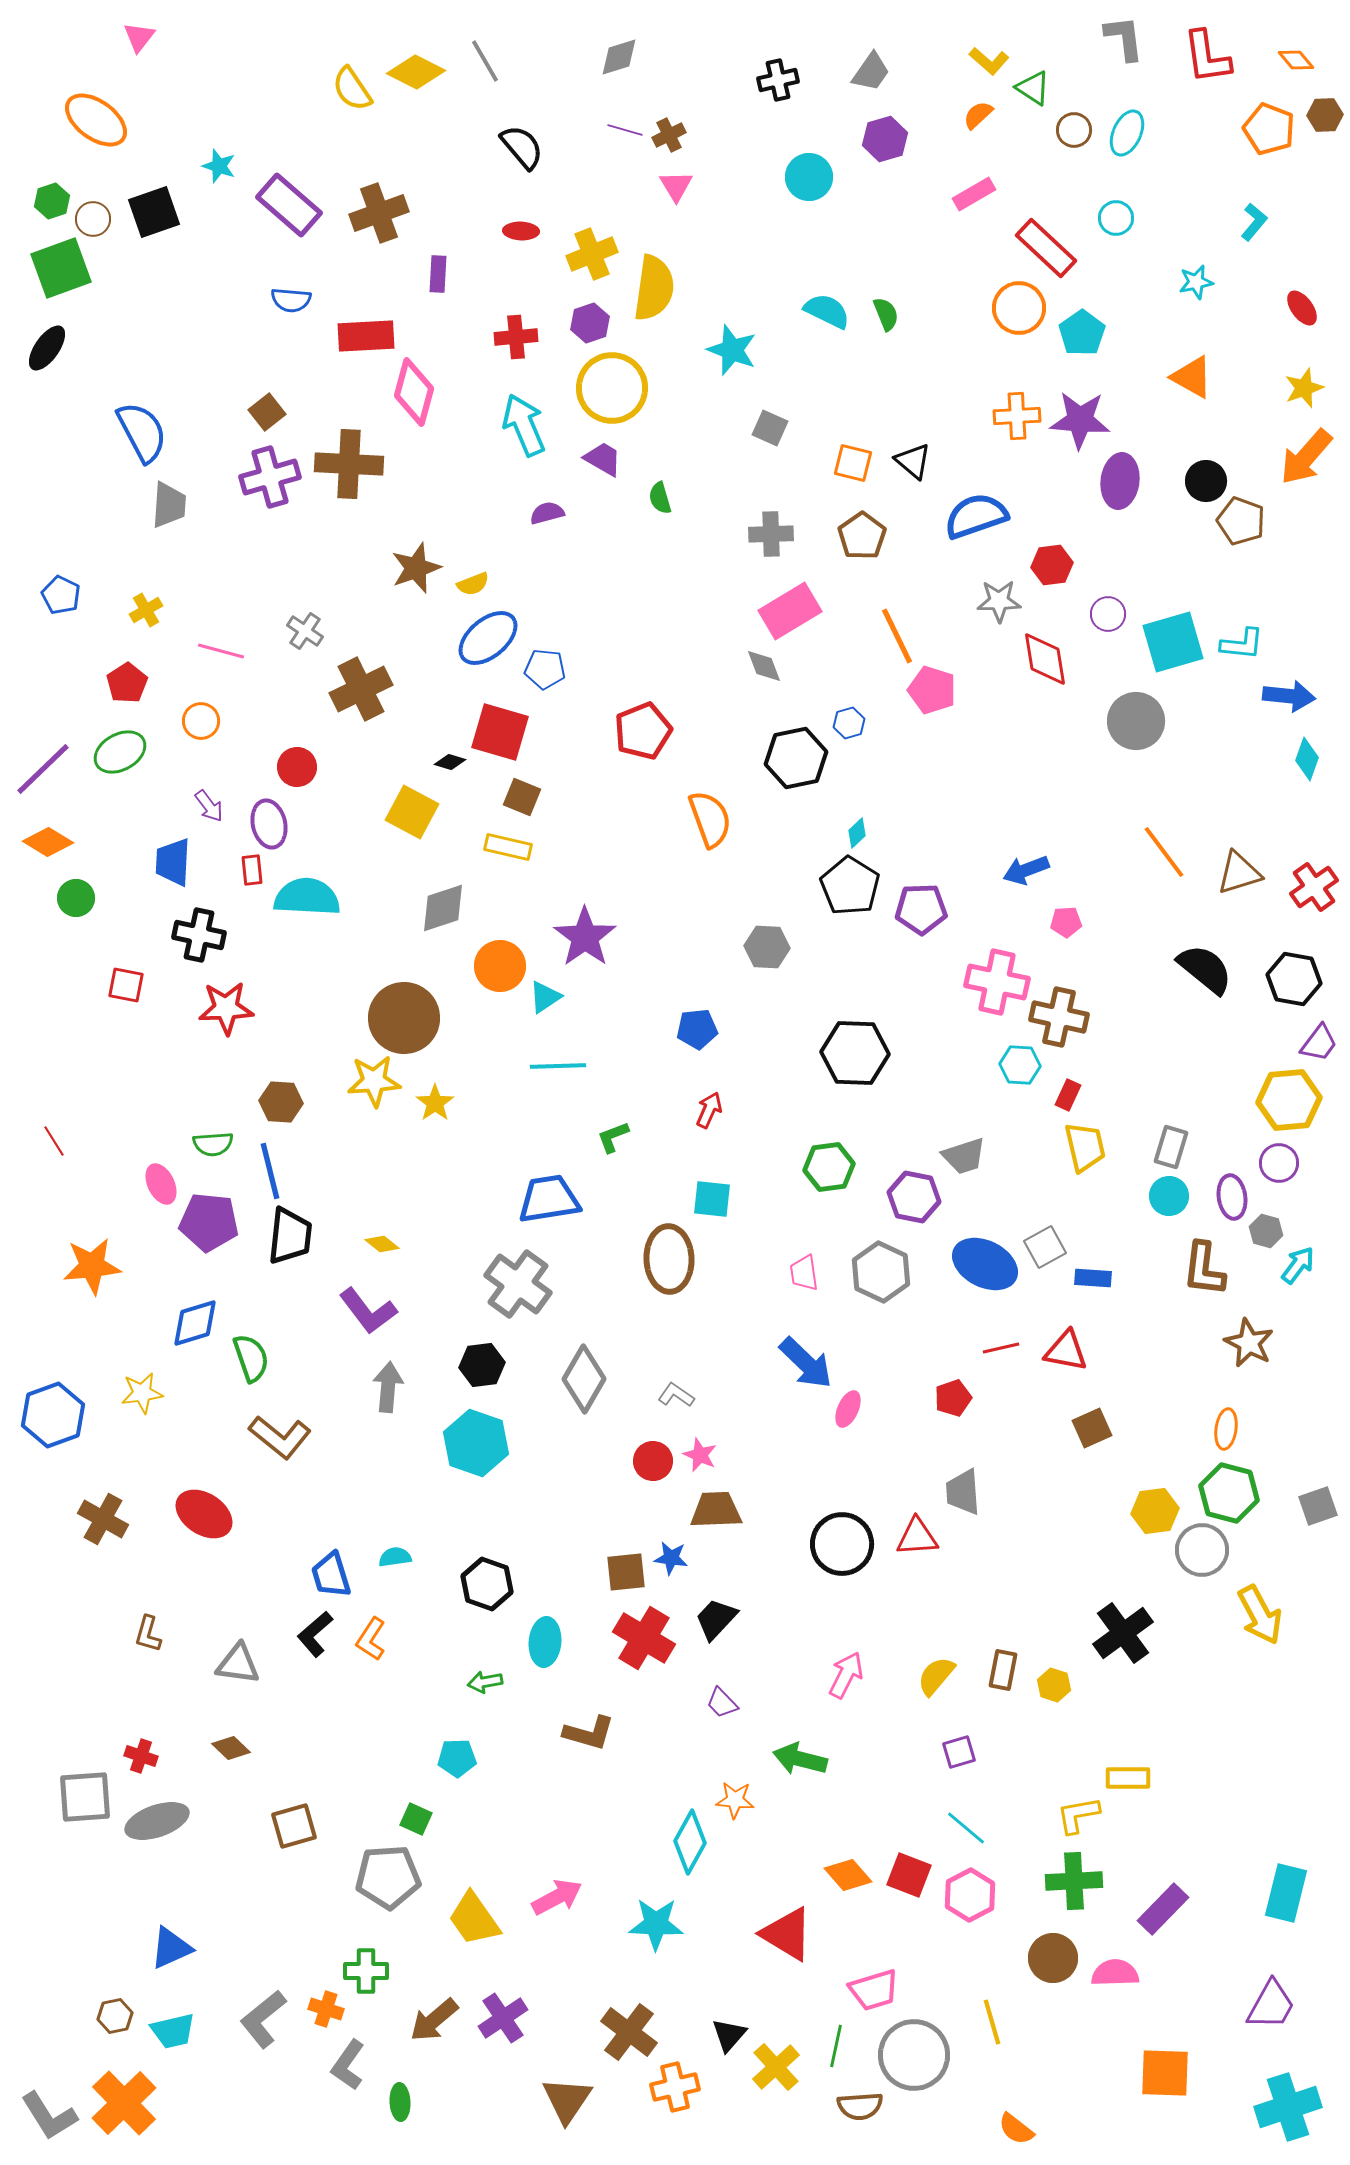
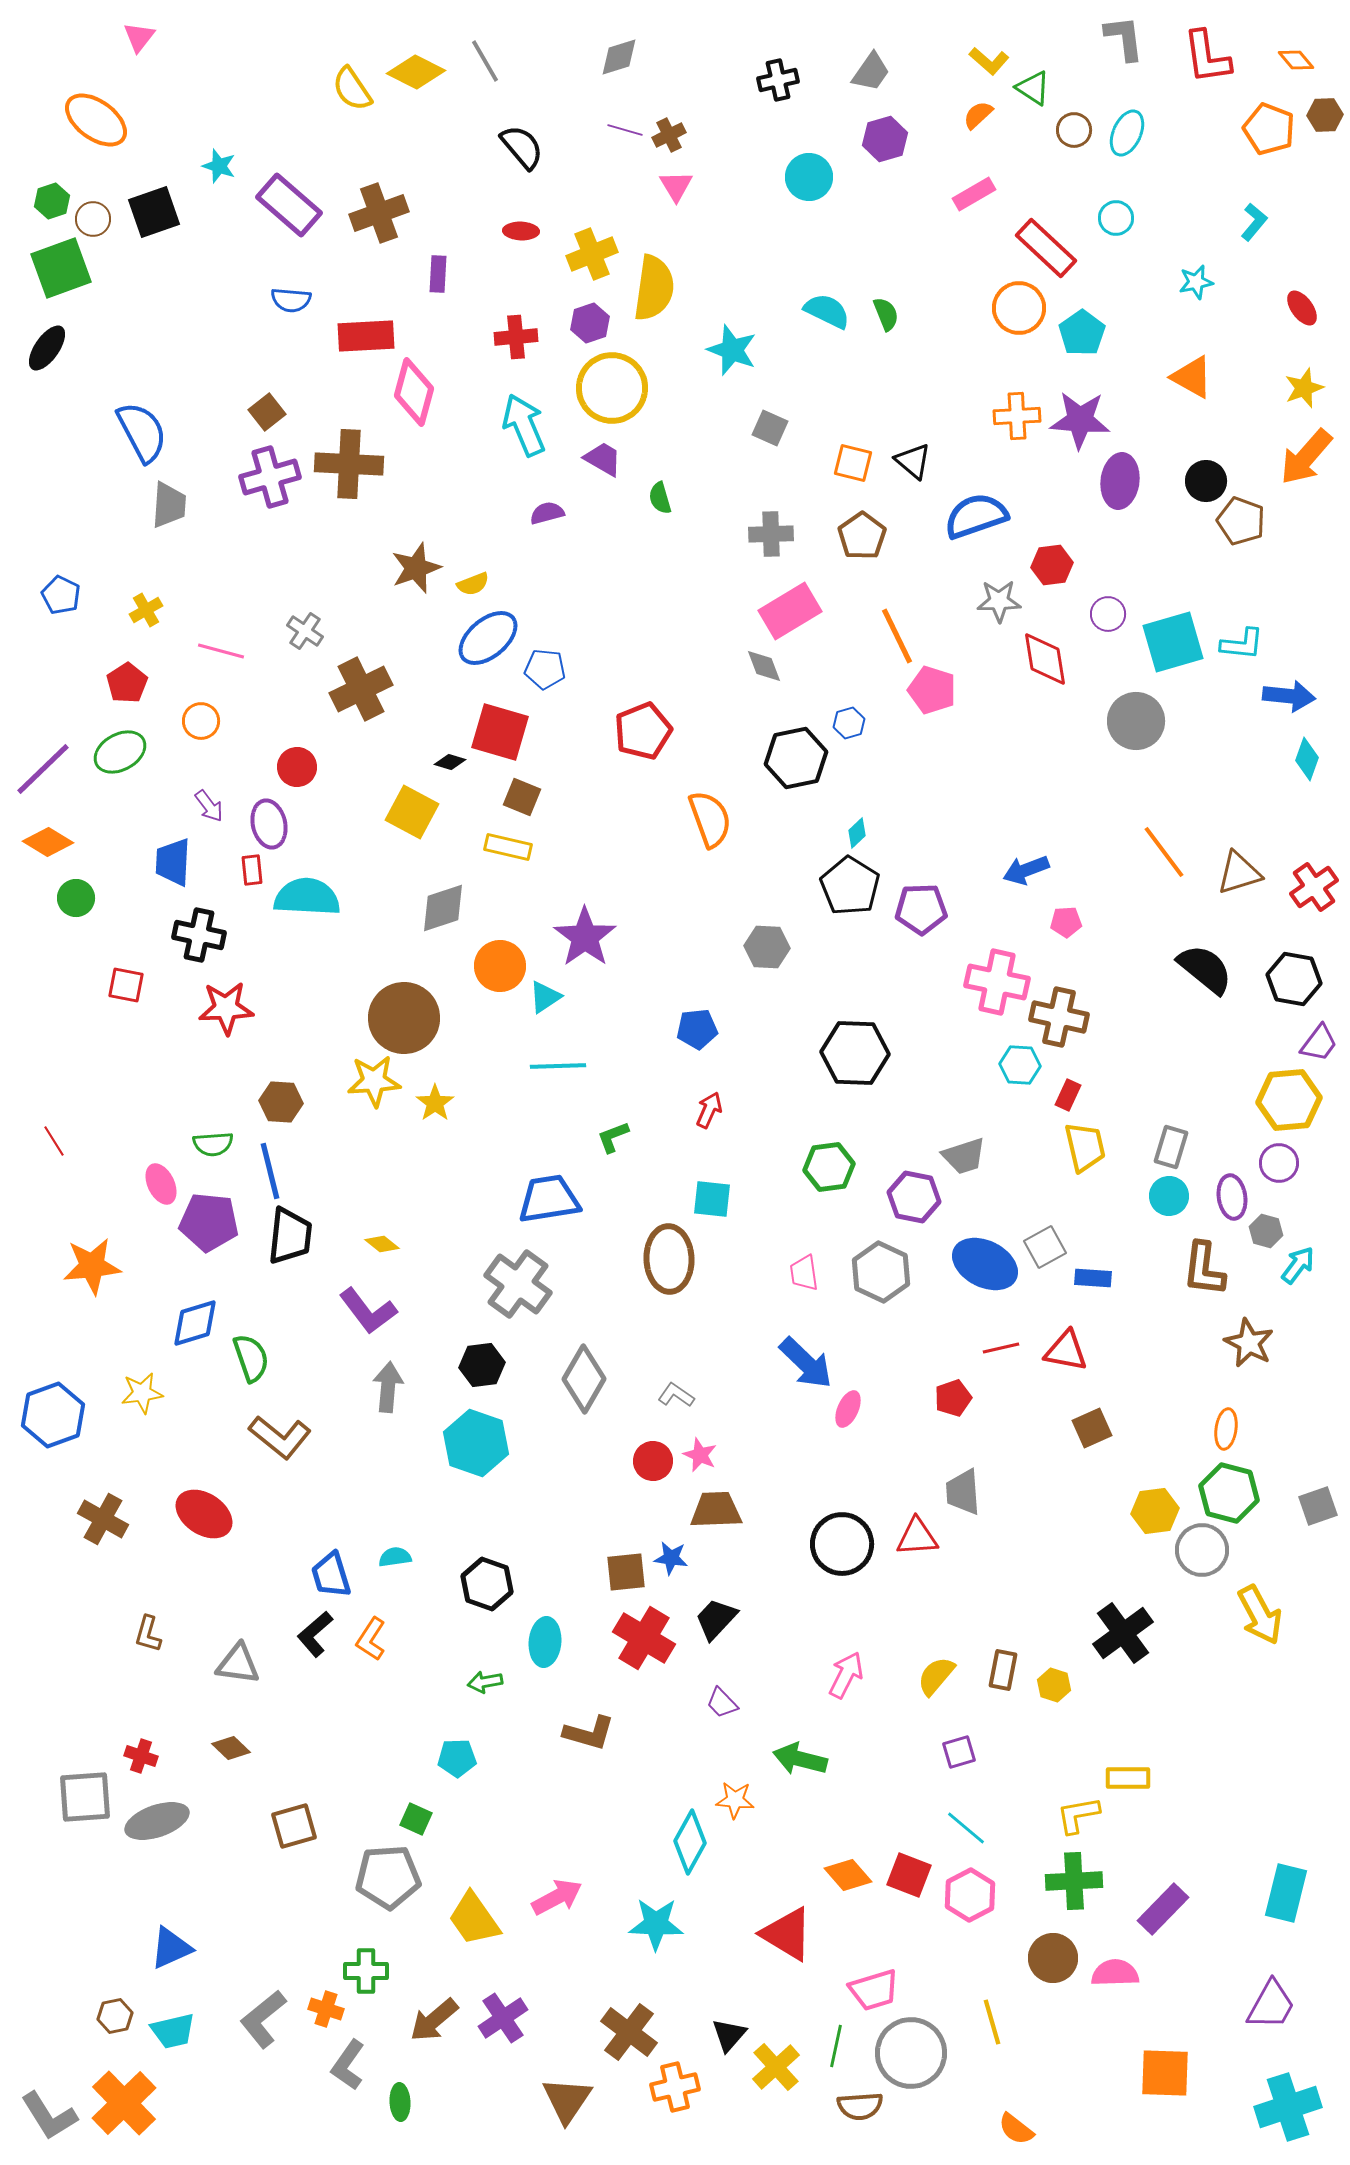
gray circle at (914, 2055): moved 3 px left, 2 px up
